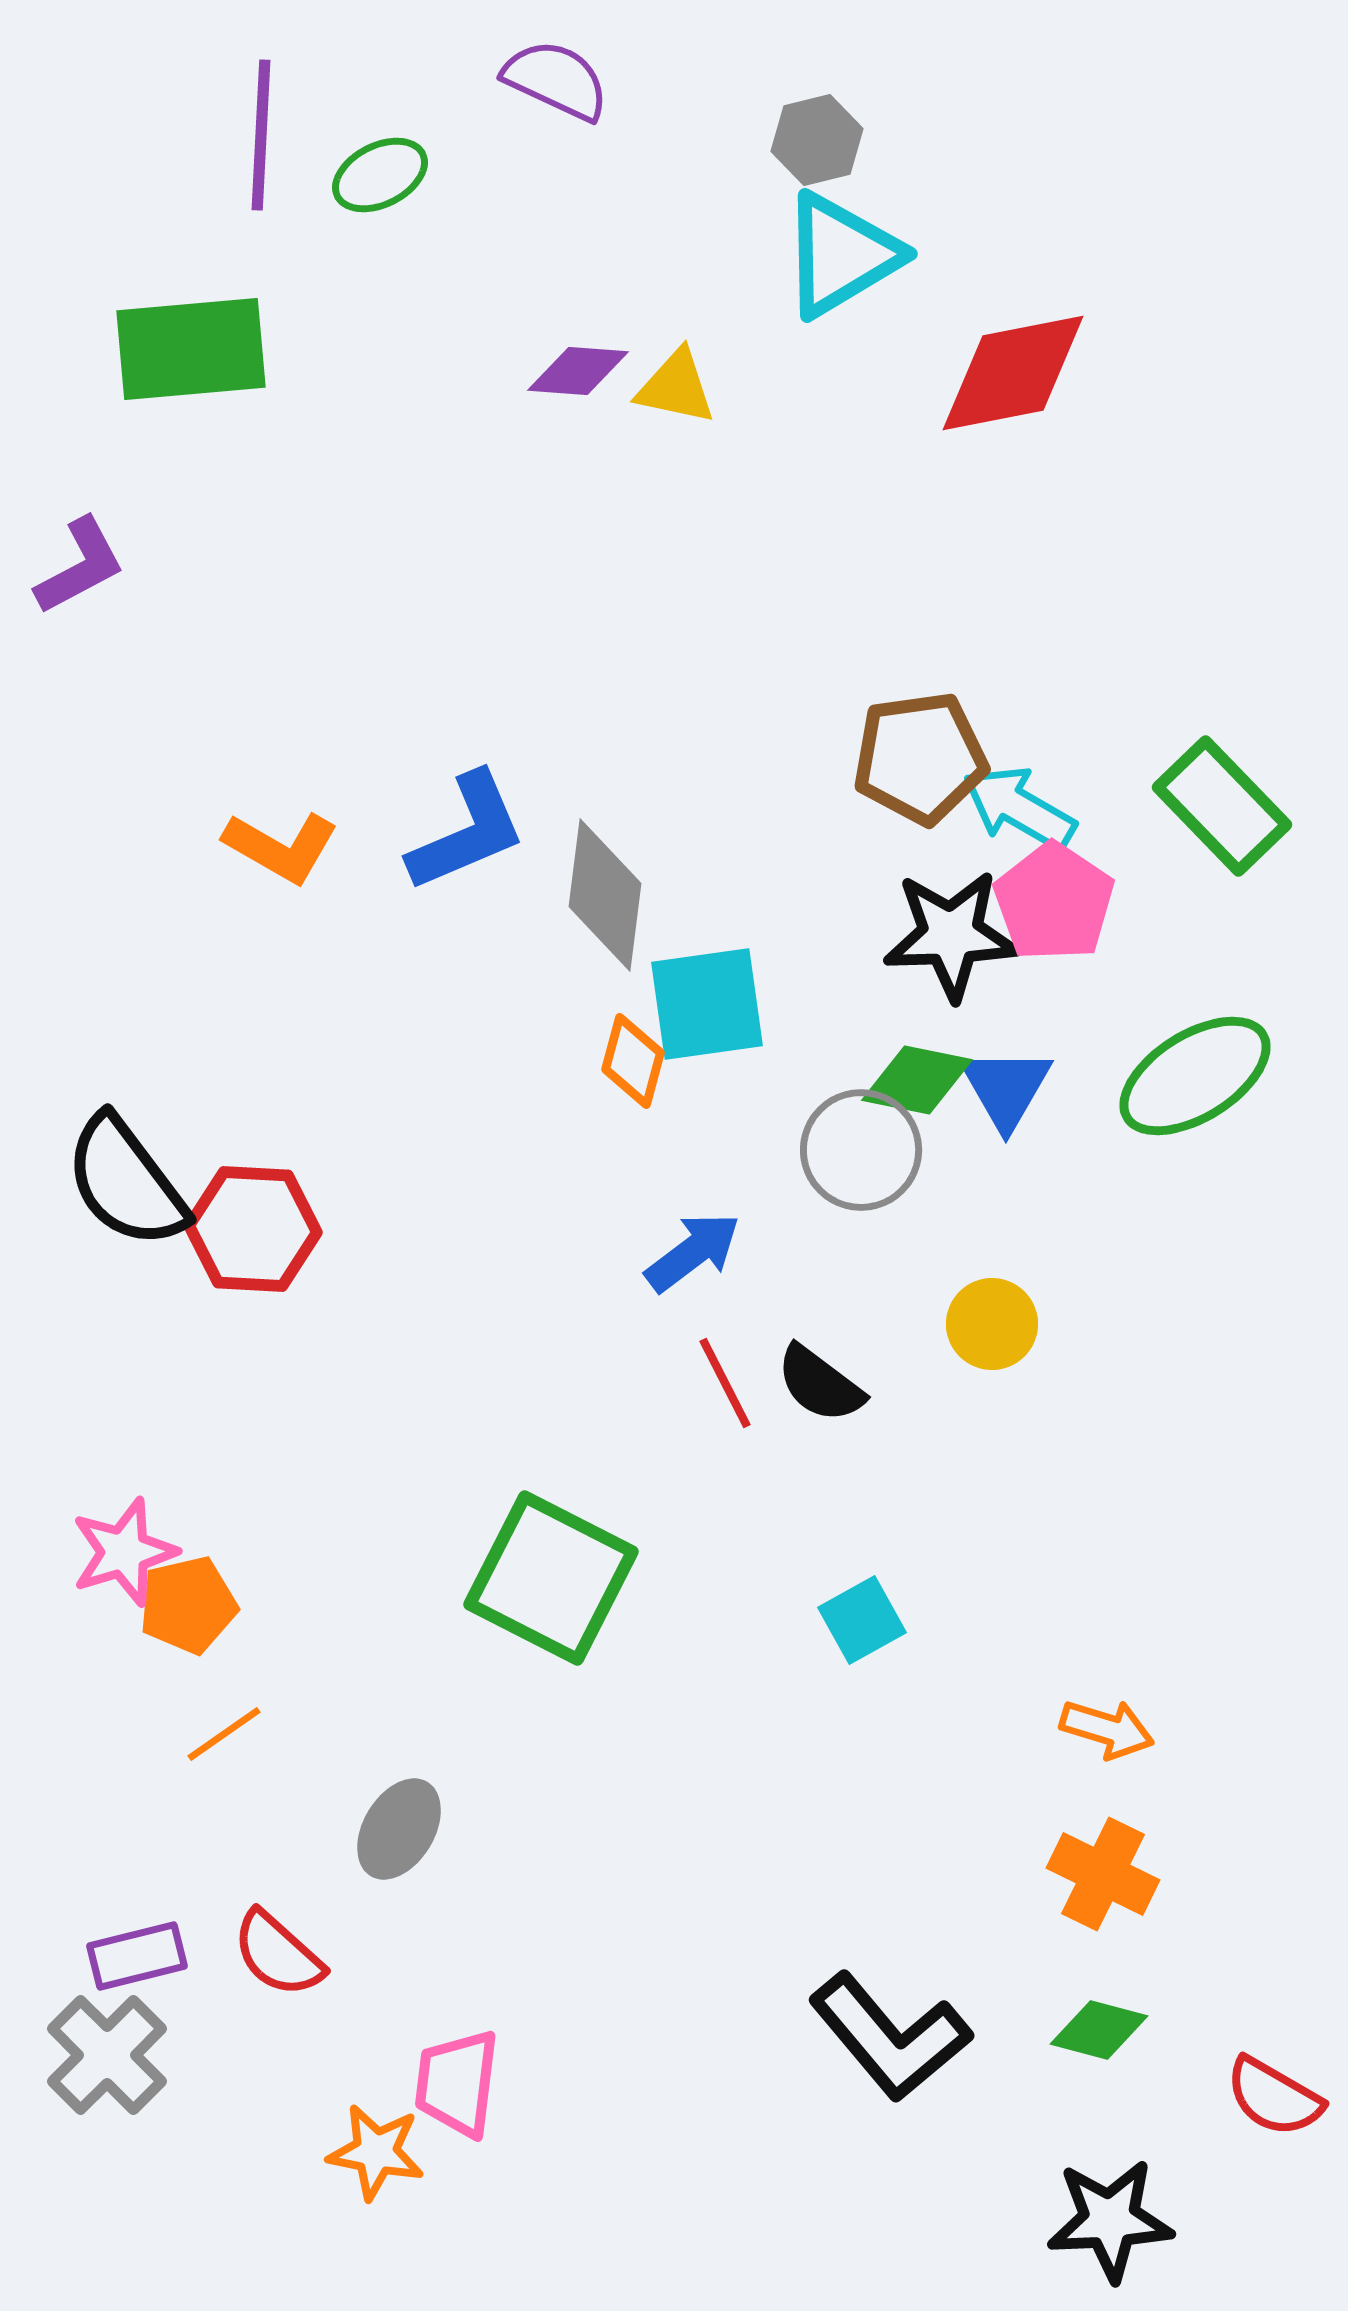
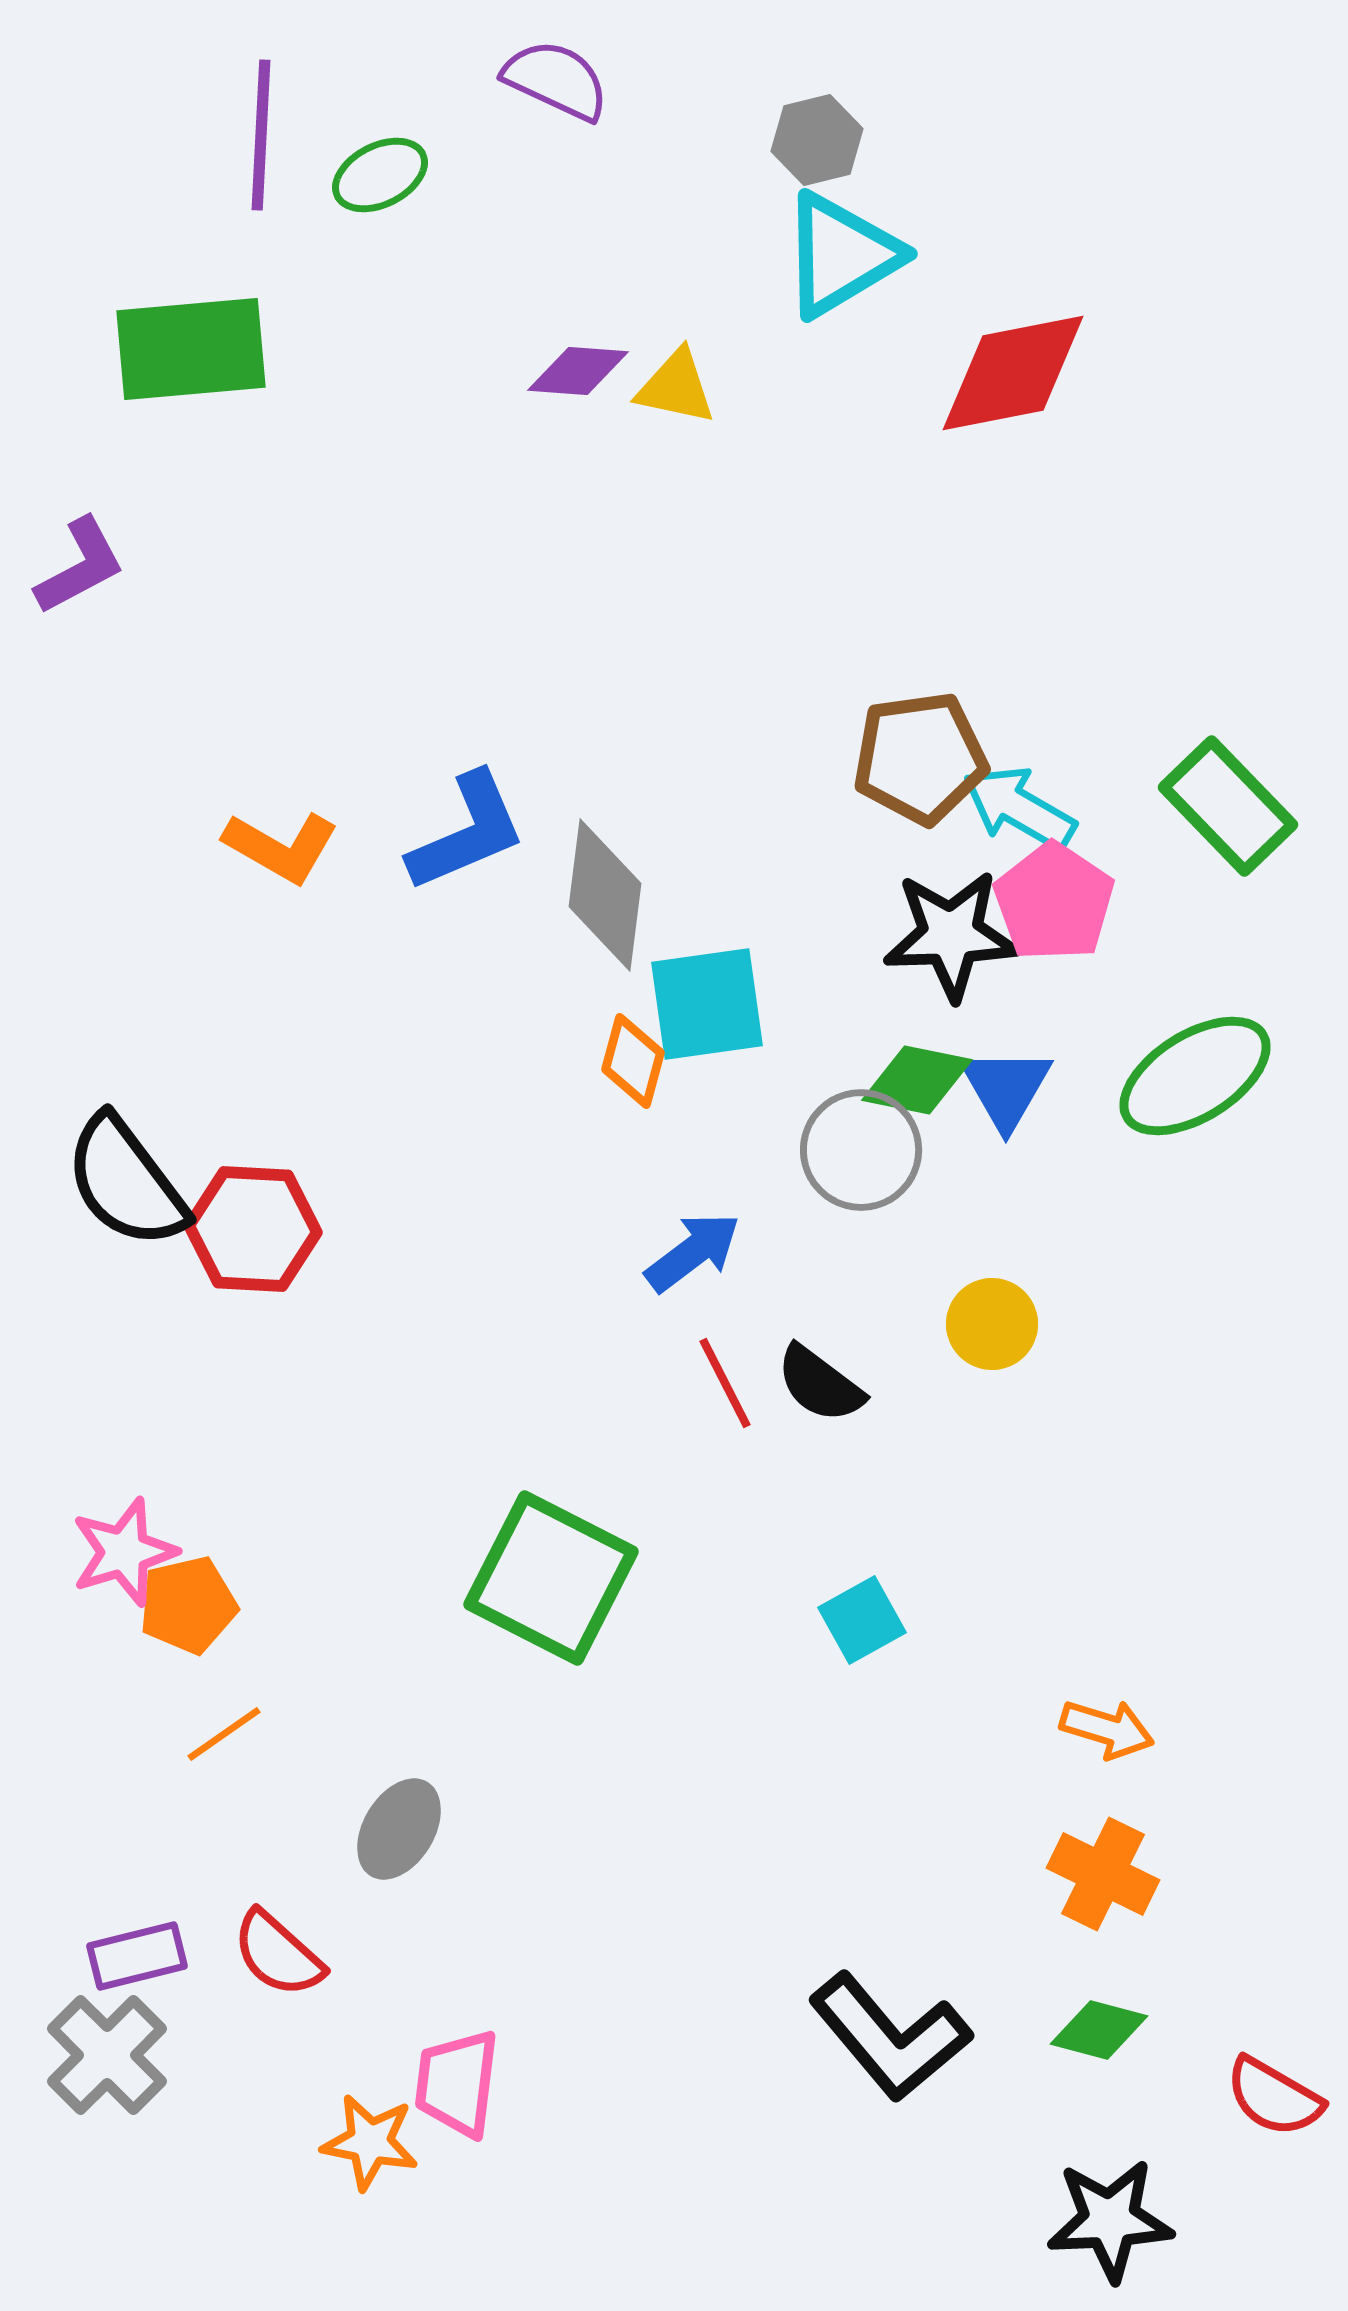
green rectangle at (1222, 806): moved 6 px right
orange star at (376, 2152): moved 6 px left, 10 px up
